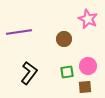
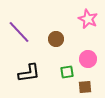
purple line: rotated 55 degrees clockwise
brown circle: moved 8 px left
pink circle: moved 7 px up
black L-shape: rotated 45 degrees clockwise
